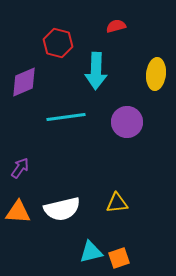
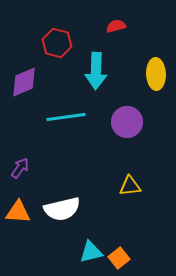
red hexagon: moved 1 px left
yellow ellipse: rotated 8 degrees counterclockwise
yellow triangle: moved 13 px right, 17 px up
orange square: rotated 20 degrees counterclockwise
